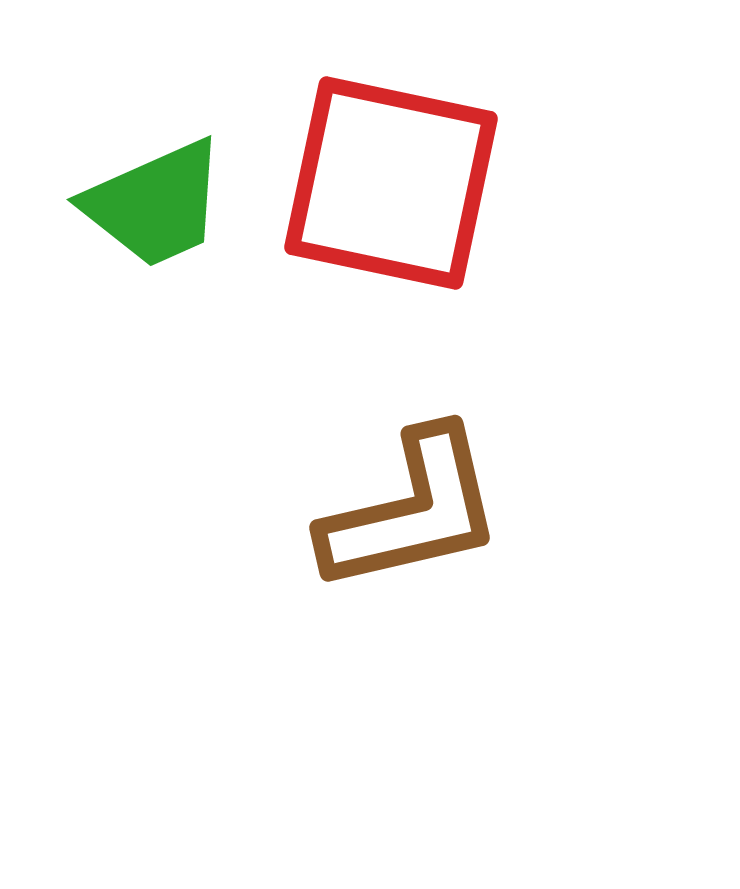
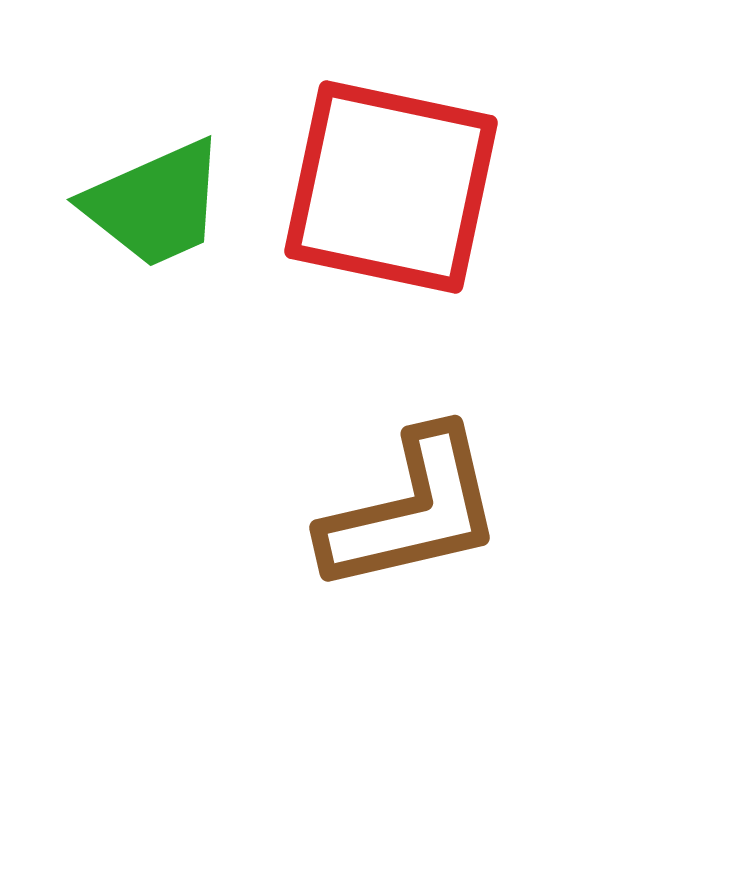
red square: moved 4 px down
